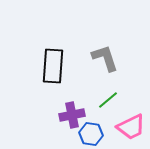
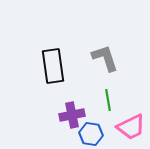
black rectangle: rotated 12 degrees counterclockwise
green line: rotated 60 degrees counterclockwise
